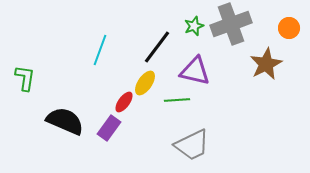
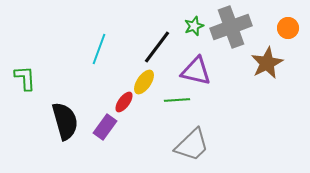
gray cross: moved 3 px down
orange circle: moved 1 px left
cyan line: moved 1 px left, 1 px up
brown star: moved 1 px right, 1 px up
purple triangle: moved 1 px right
green L-shape: rotated 12 degrees counterclockwise
yellow ellipse: moved 1 px left, 1 px up
black semicircle: rotated 51 degrees clockwise
purple rectangle: moved 4 px left, 1 px up
gray trapezoid: rotated 18 degrees counterclockwise
